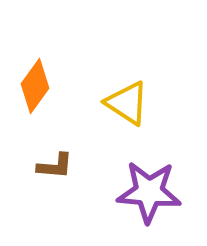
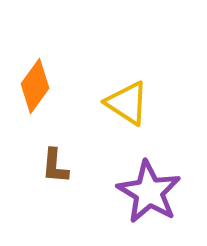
brown L-shape: rotated 90 degrees clockwise
purple star: rotated 26 degrees clockwise
